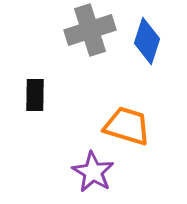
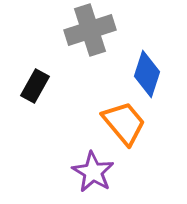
blue diamond: moved 33 px down
black rectangle: moved 9 px up; rotated 28 degrees clockwise
orange trapezoid: moved 3 px left, 3 px up; rotated 33 degrees clockwise
